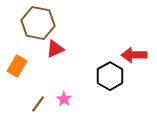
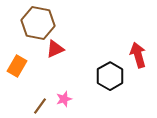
red arrow: moved 4 px right; rotated 75 degrees clockwise
pink star: rotated 21 degrees clockwise
brown line: moved 2 px right, 2 px down
